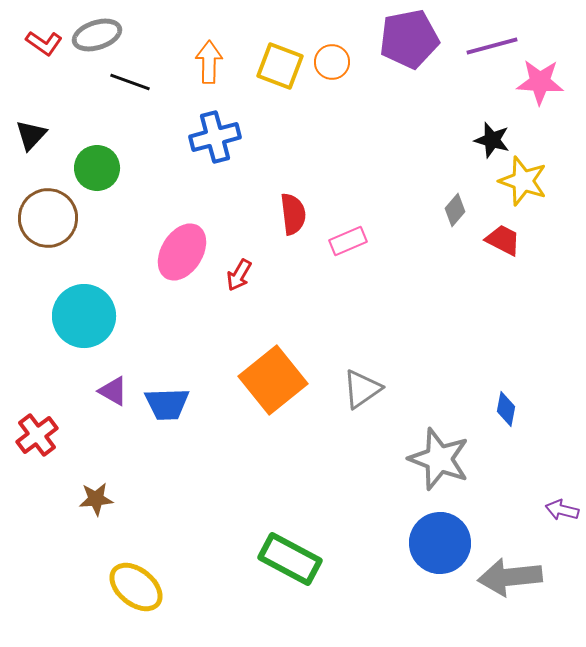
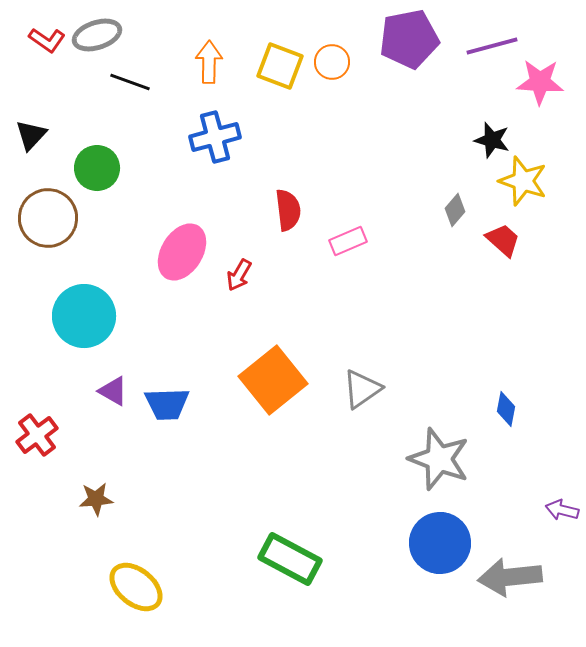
red L-shape: moved 3 px right, 3 px up
red semicircle: moved 5 px left, 4 px up
red trapezoid: rotated 15 degrees clockwise
